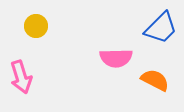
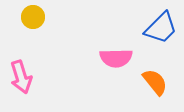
yellow circle: moved 3 px left, 9 px up
orange semicircle: moved 2 px down; rotated 24 degrees clockwise
